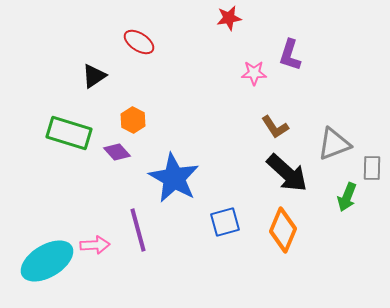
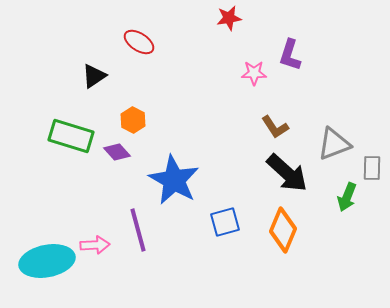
green rectangle: moved 2 px right, 3 px down
blue star: moved 2 px down
cyan ellipse: rotated 20 degrees clockwise
